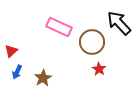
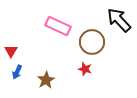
black arrow: moved 3 px up
pink rectangle: moved 1 px left, 1 px up
red triangle: rotated 16 degrees counterclockwise
red star: moved 14 px left; rotated 16 degrees counterclockwise
brown star: moved 3 px right, 2 px down
